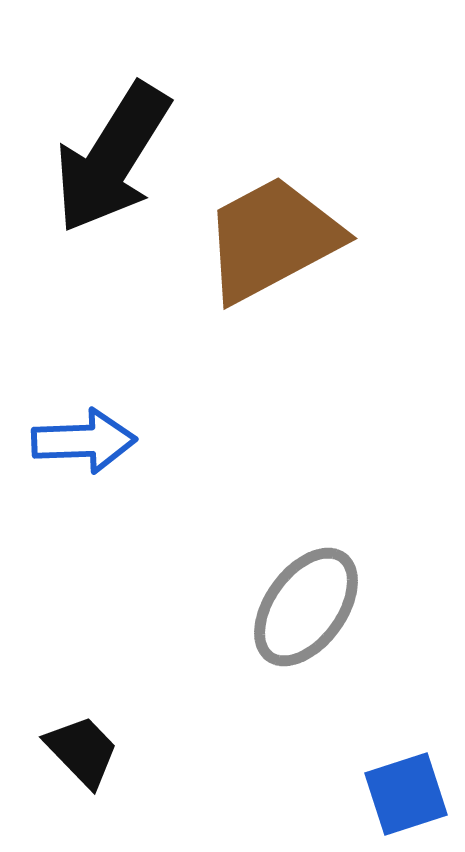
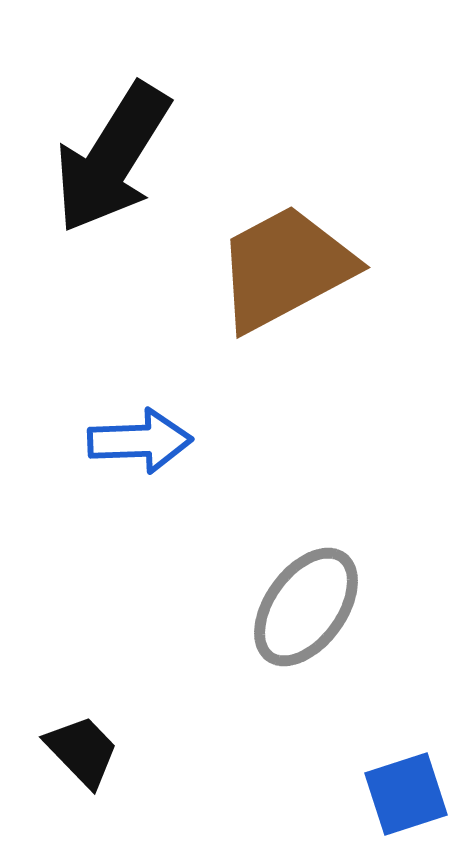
brown trapezoid: moved 13 px right, 29 px down
blue arrow: moved 56 px right
